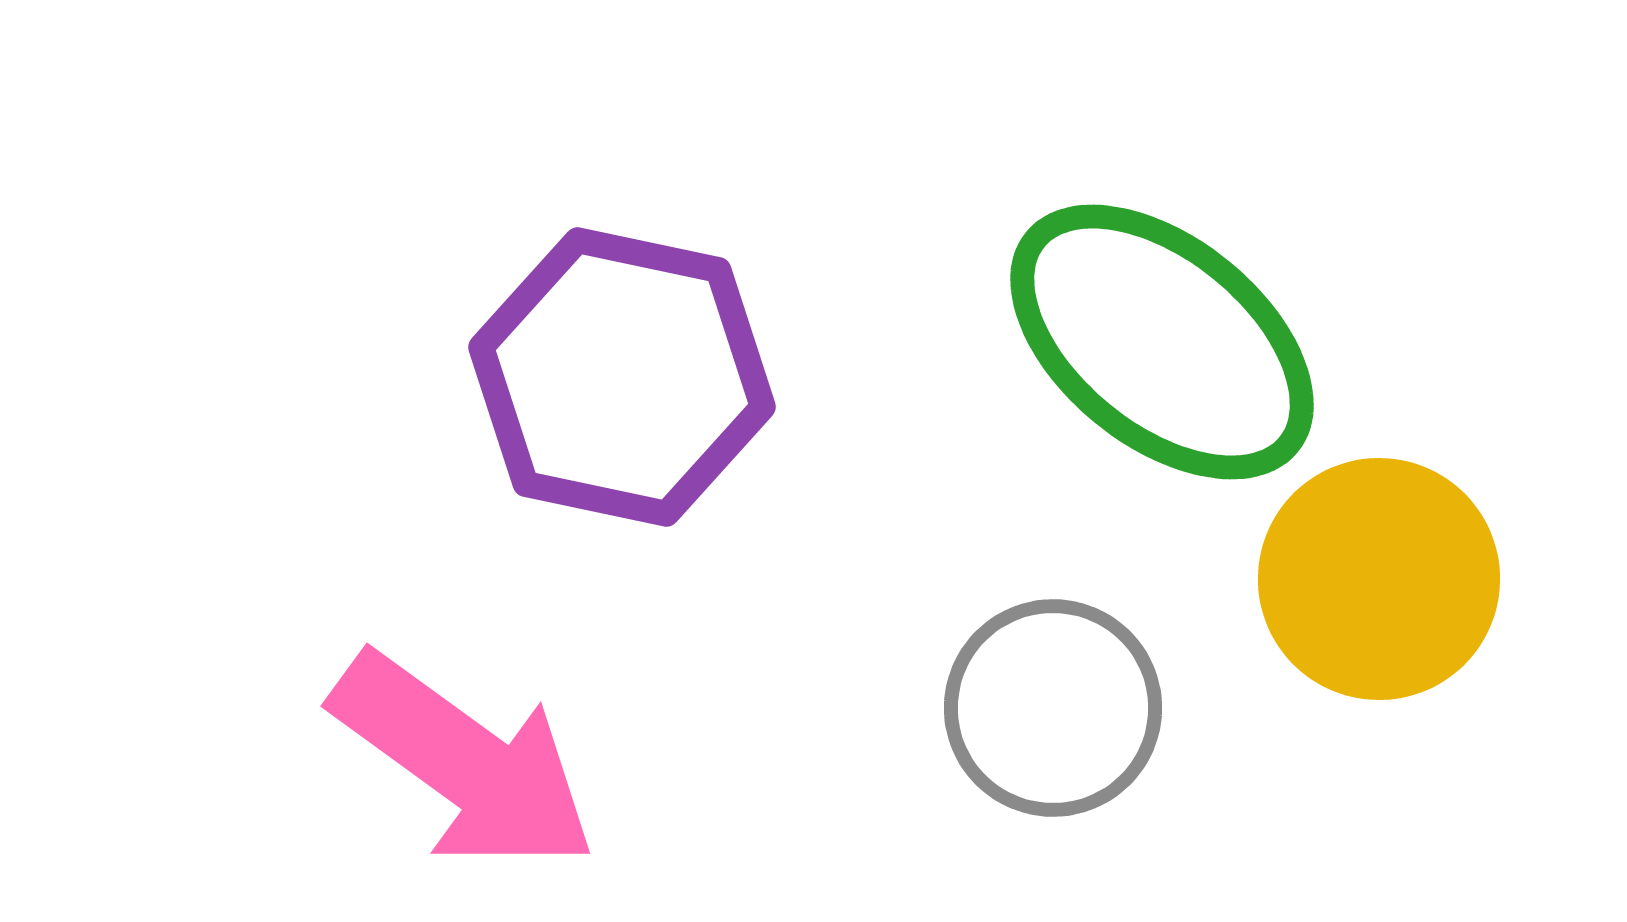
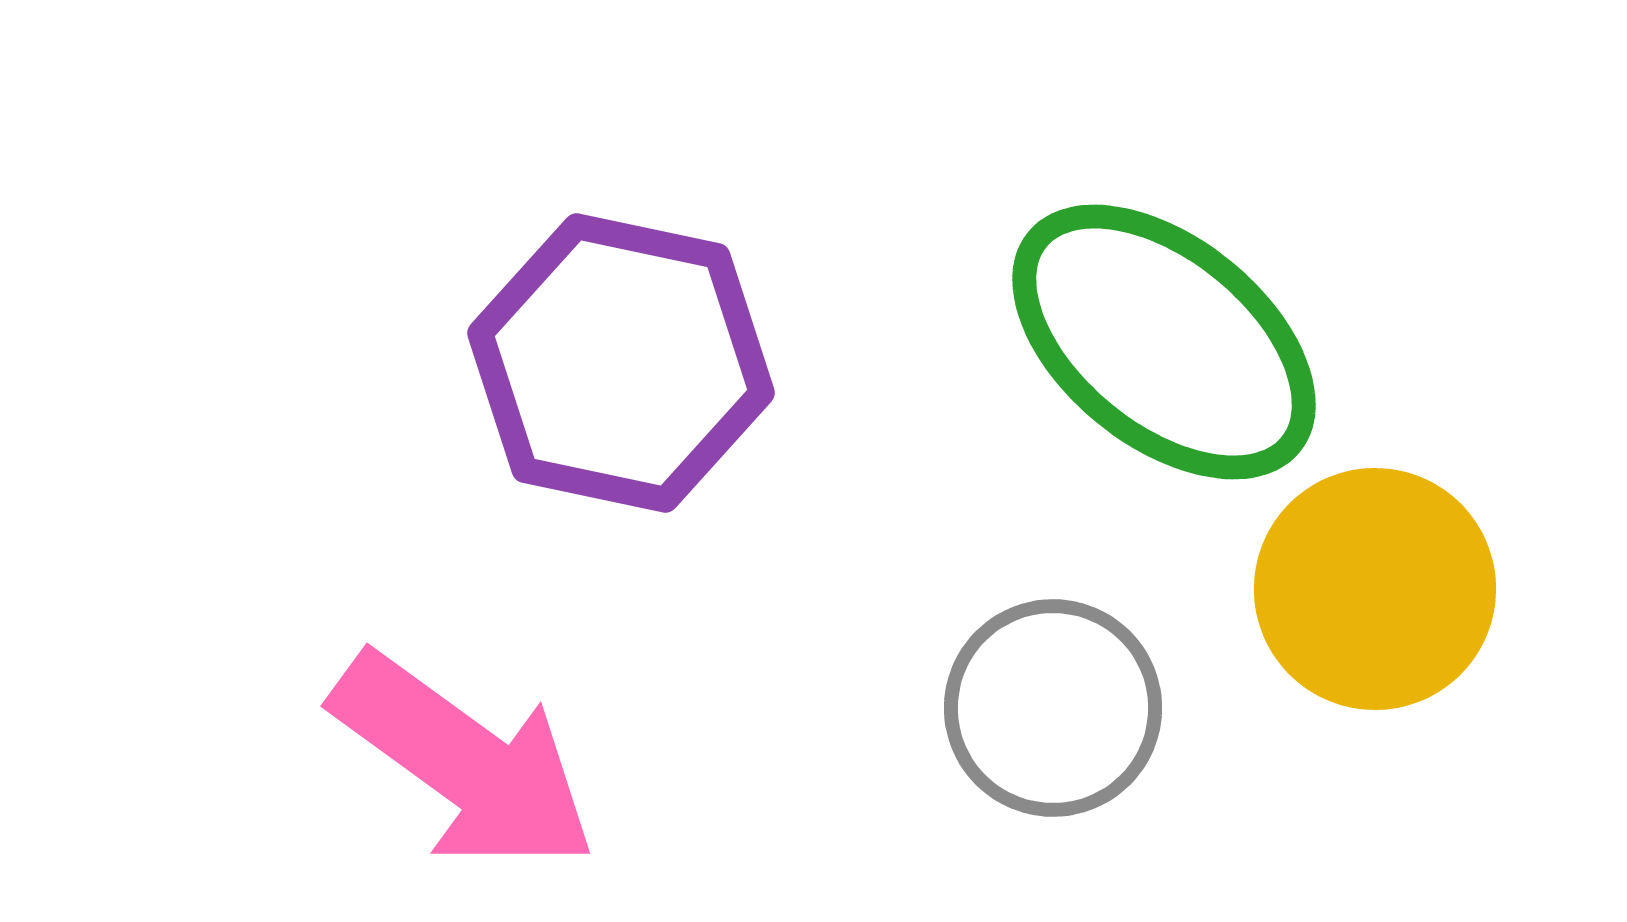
green ellipse: moved 2 px right
purple hexagon: moved 1 px left, 14 px up
yellow circle: moved 4 px left, 10 px down
